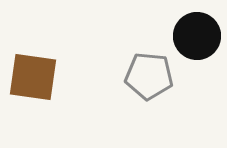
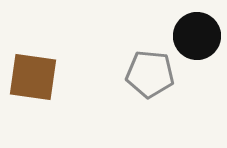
gray pentagon: moved 1 px right, 2 px up
